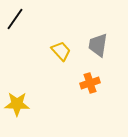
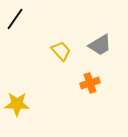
gray trapezoid: moved 2 px right; rotated 130 degrees counterclockwise
